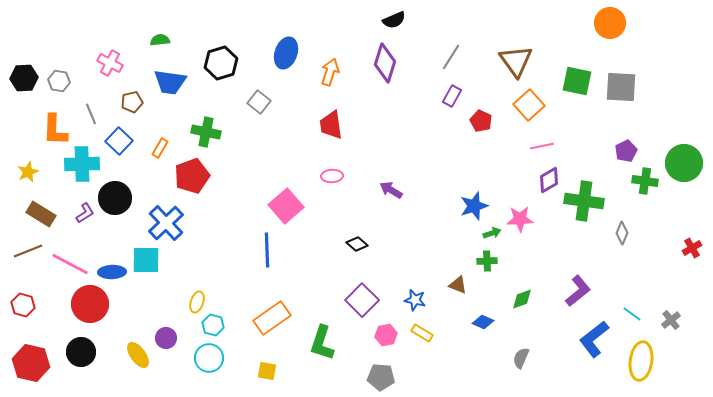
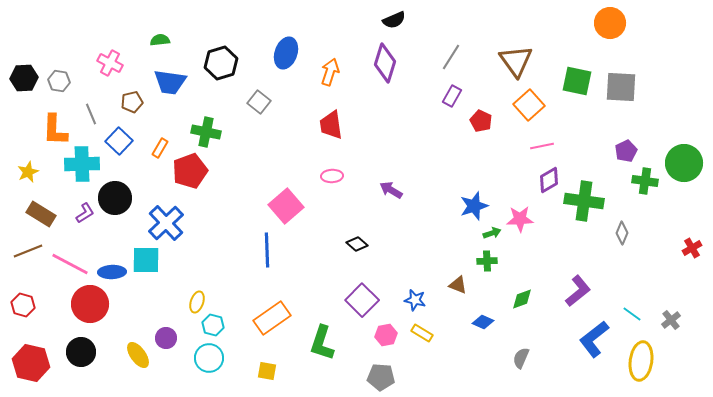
red pentagon at (192, 176): moved 2 px left, 5 px up
